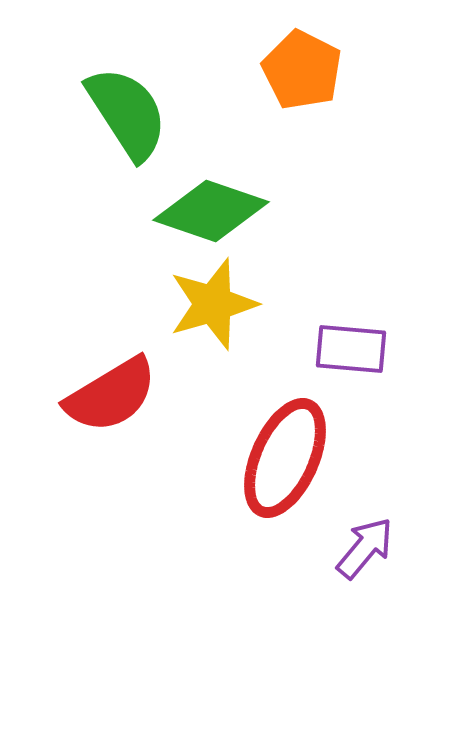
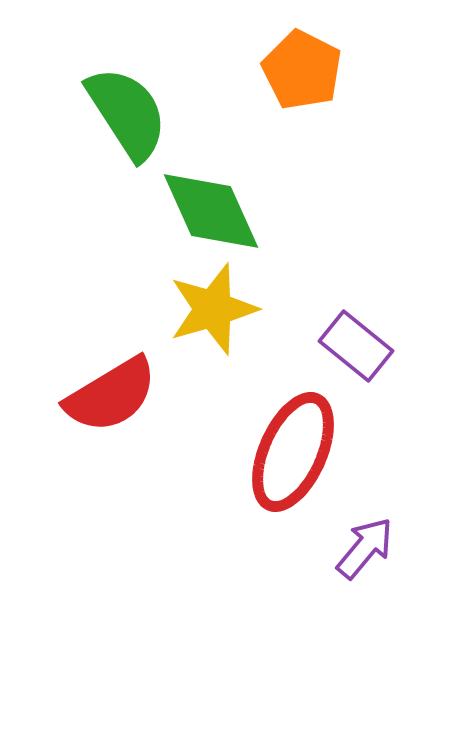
green diamond: rotated 47 degrees clockwise
yellow star: moved 5 px down
purple rectangle: moved 5 px right, 3 px up; rotated 34 degrees clockwise
red ellipse: moved 8 px right, 6 px up
